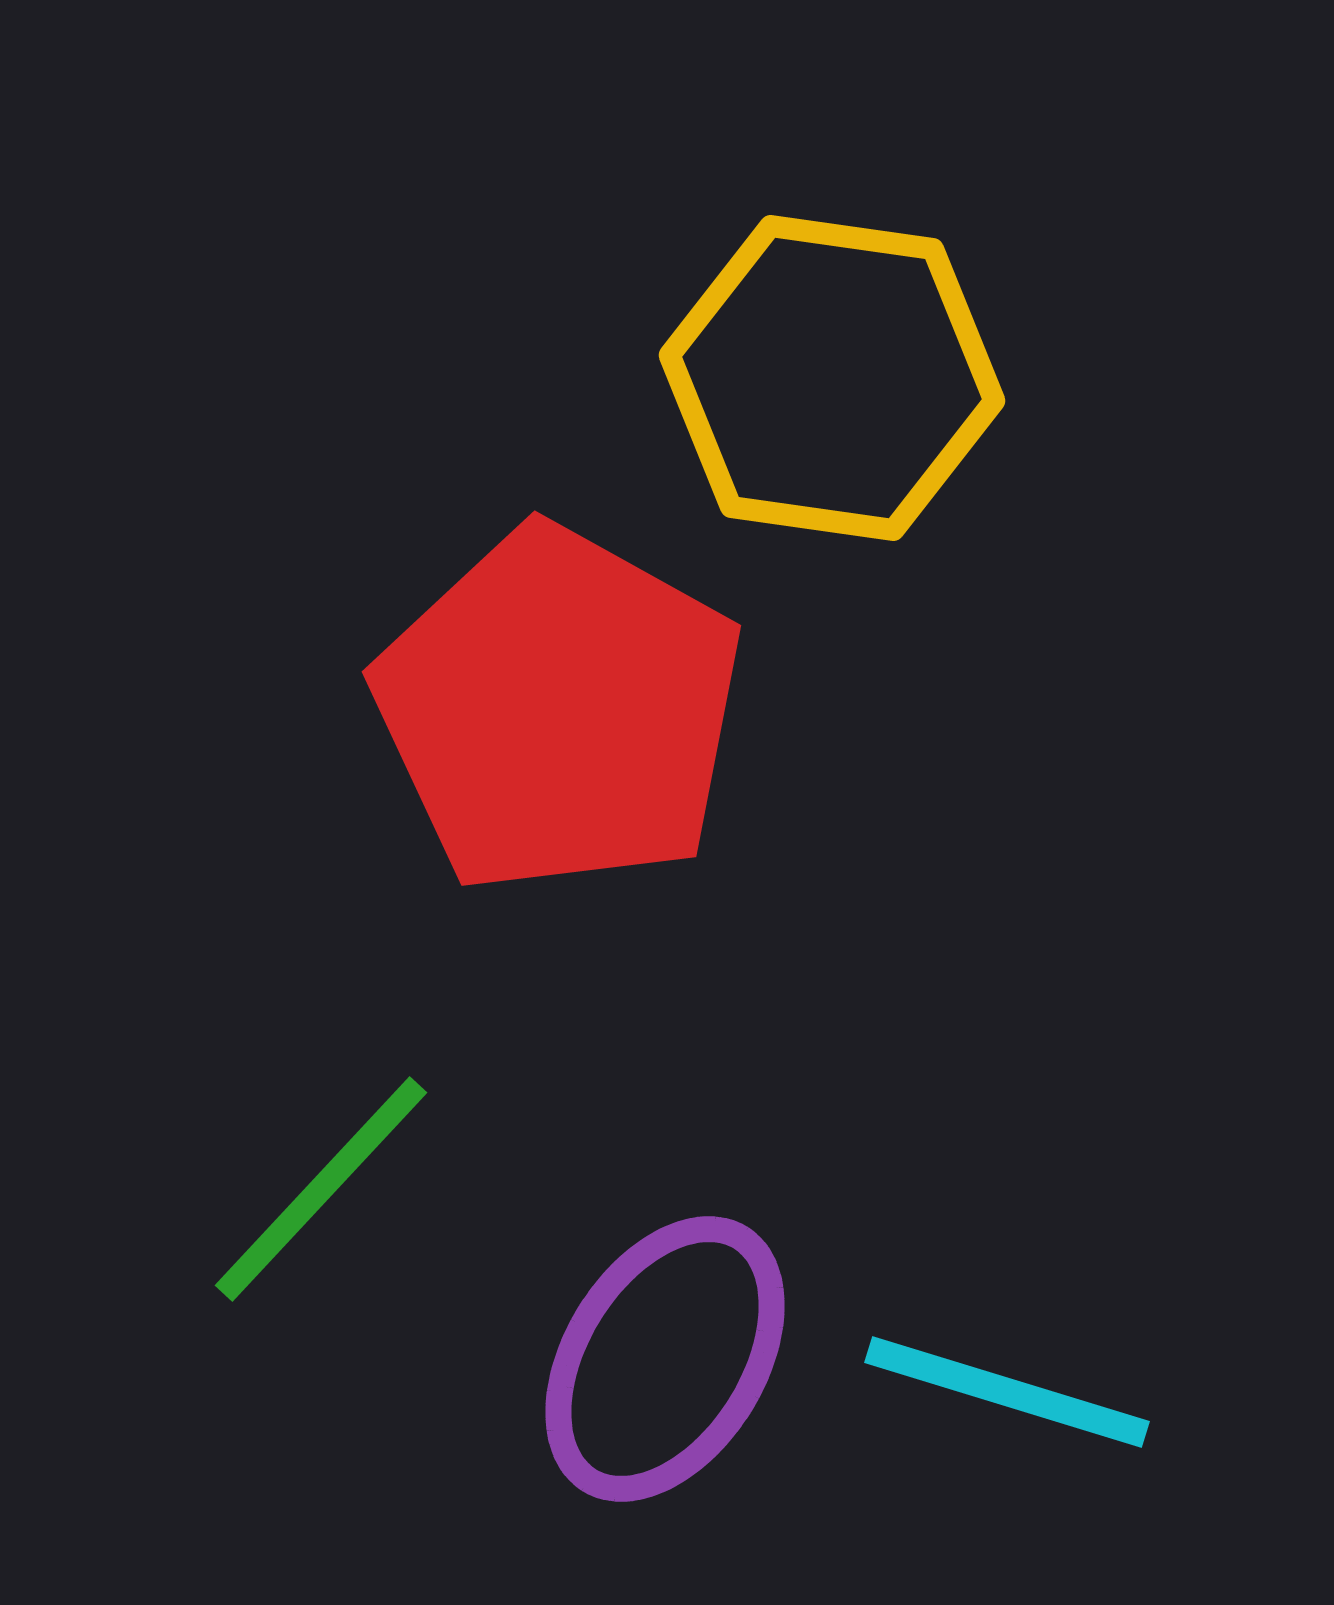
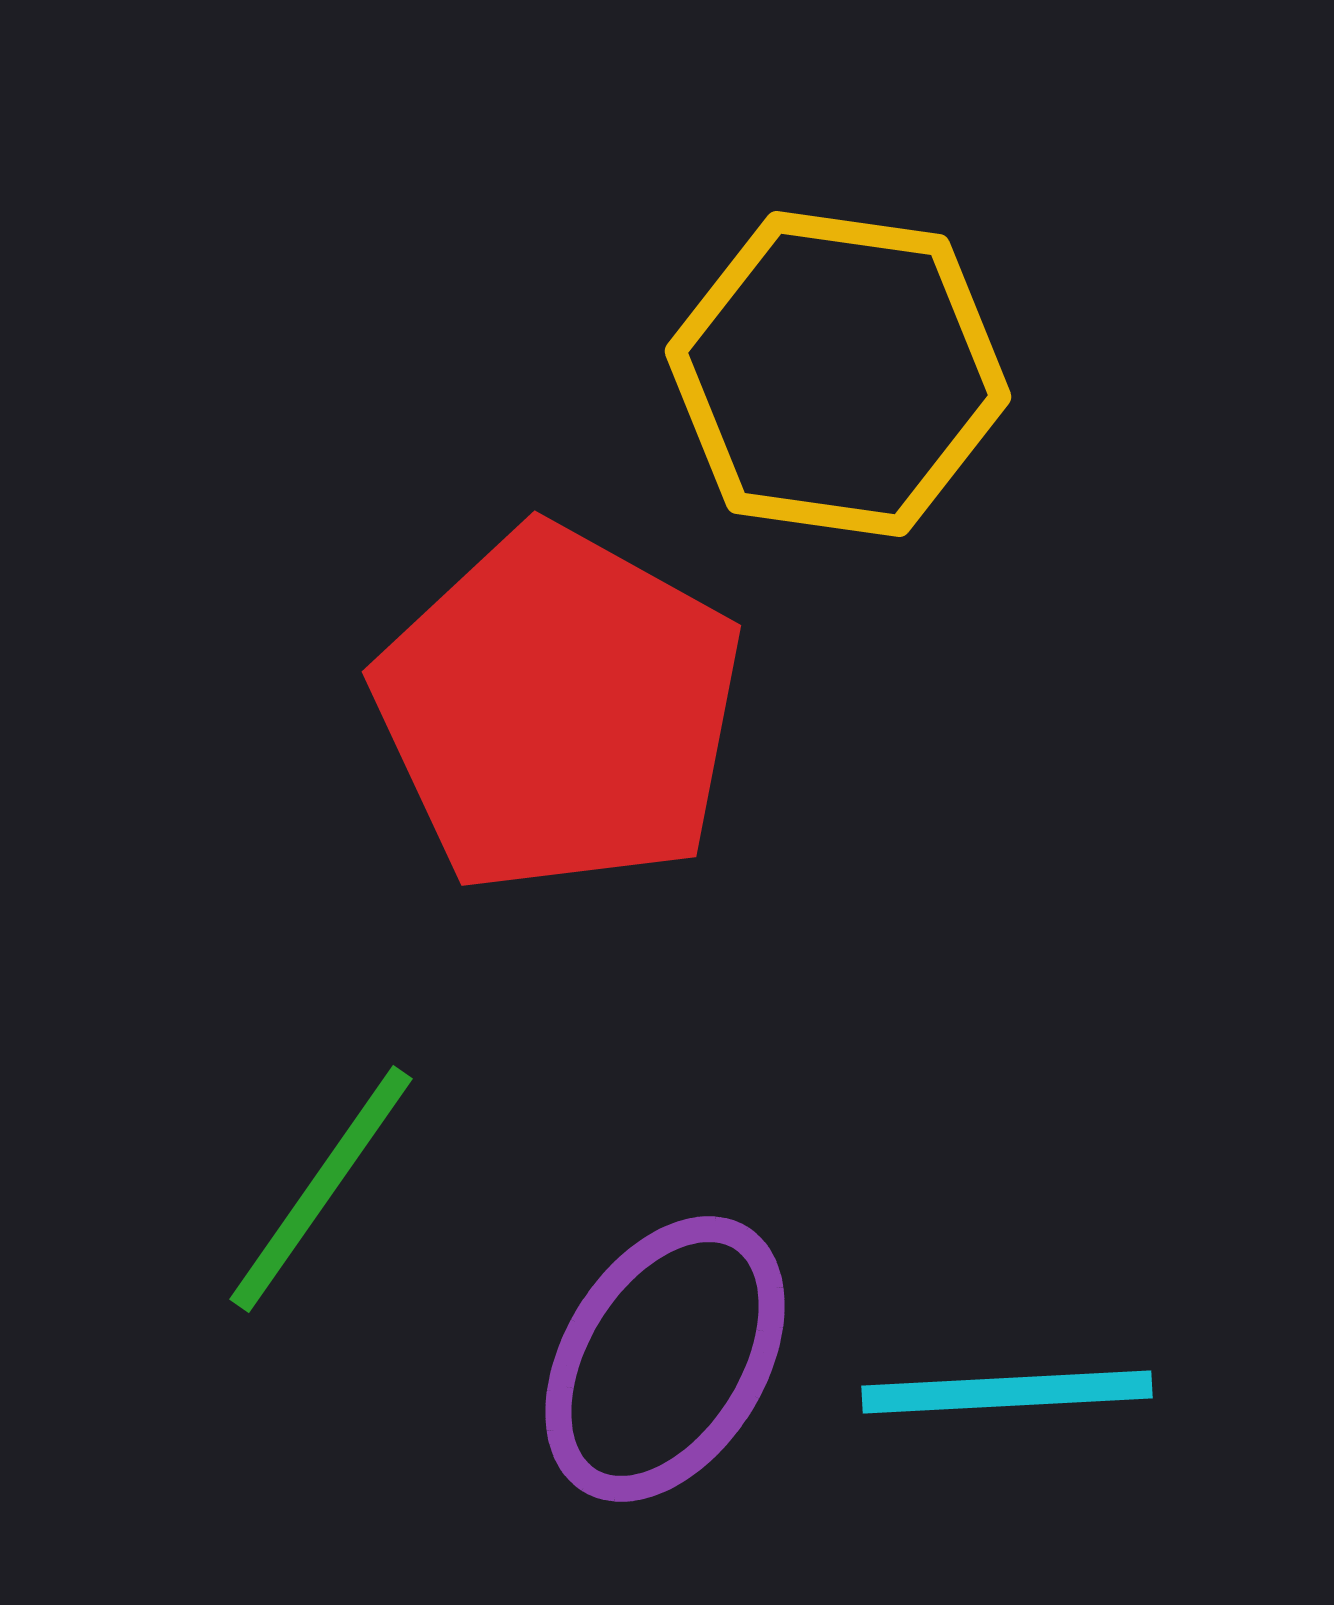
yellow hexagon: moved 6 px right, 4 px up
green line: rotated 8 degrees counterclockwise
cyan line: rotated 20 degrees counterclockwise
